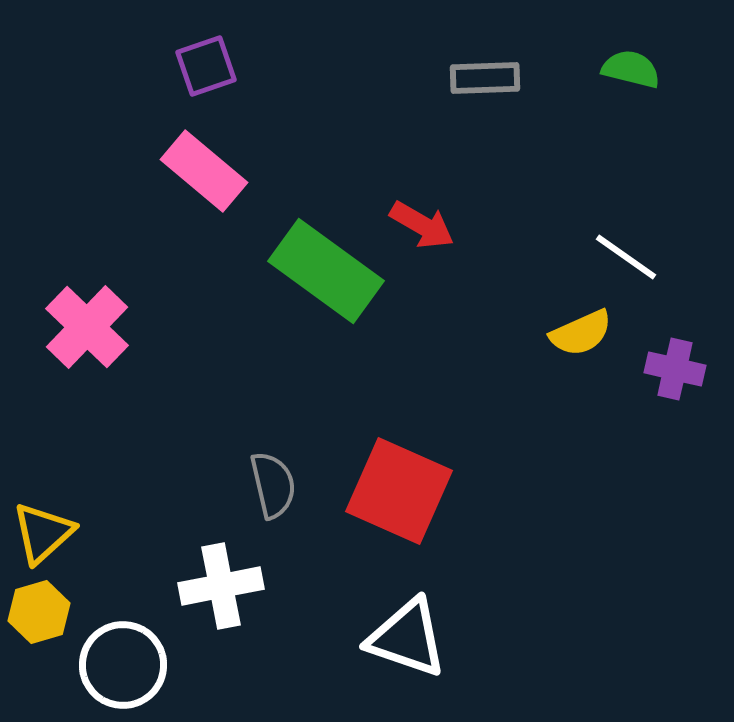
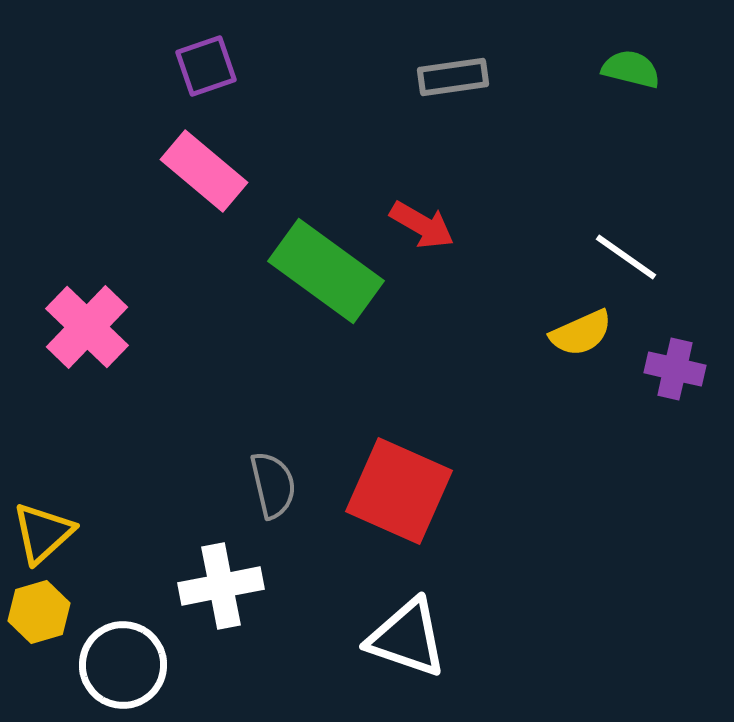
gray rectangle: moved 32 px left, 1 px up; rotated 6 degrees counterclockwise
